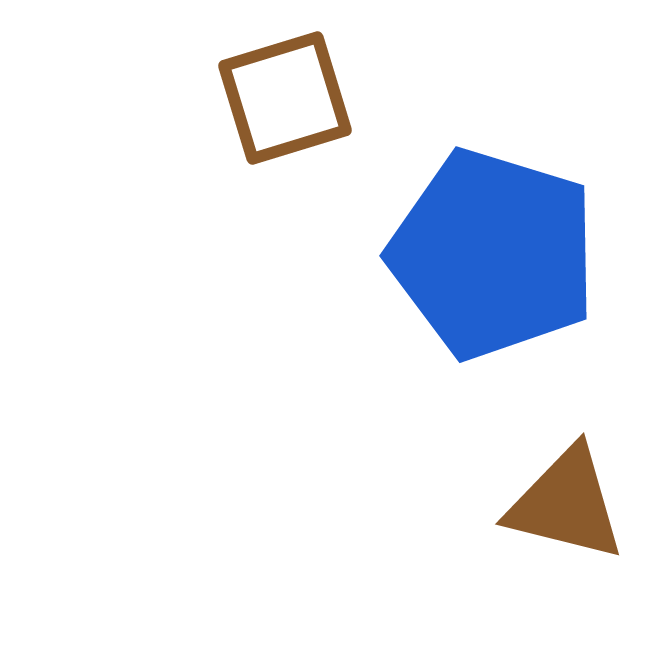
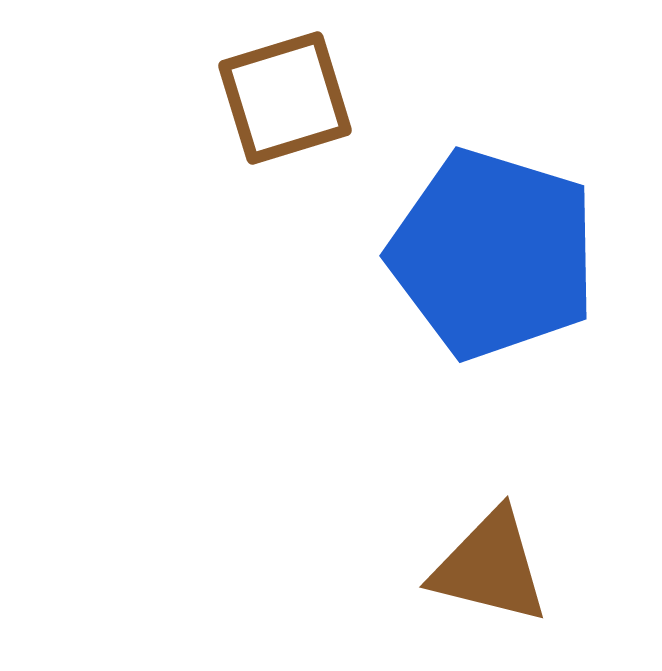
brown triangle: moved 76 px left, 63 px down
